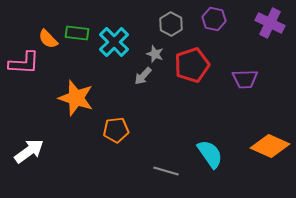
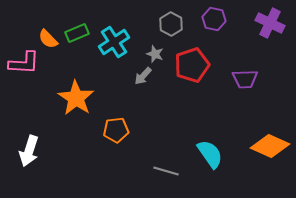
green rectangle: rotated 30 degrees counterclockwise
cyan cross: rotated 12 degrees clockwise
orange star: rotated 15 degrees clockwise
white arrow: rotated 144 degrees clockwise
